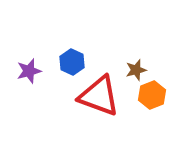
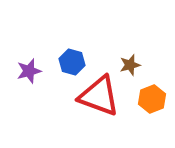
blue hexagon: rotated 10 degrees counterclockwise
brown star: moved 6 px left, 5 px up
orange hexagon: moved 4 px down
